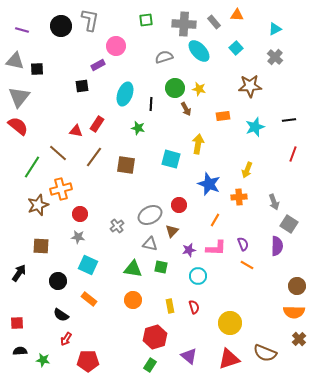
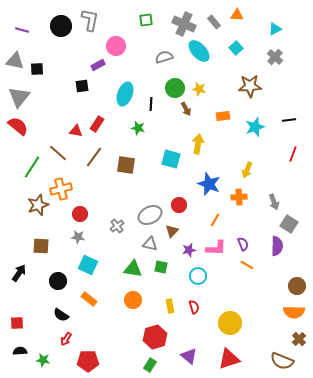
gray cross at (184, 24): rotated 20 degrees clockwise
brown semicircle at (265, 353): moved 17 px right, 8 px down
